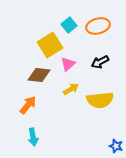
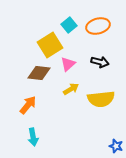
black arrow: rotated 138 degrees counterclockwise
brown diamond: moved 2 px up
yellow semicircle: moved 1 px right, 1 px up
